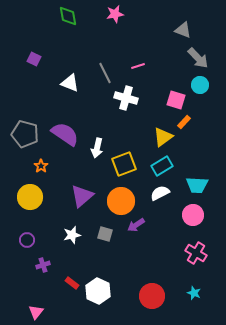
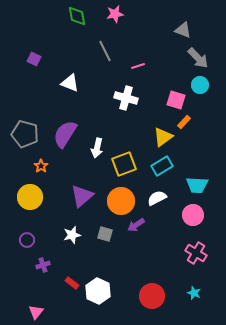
green diamond: moved 9 px right
gray line: moved 22 px up
purple semicircle: rotated 92 degrees counterclockwise
white semicircle: moved 3 px left, 5 px down
